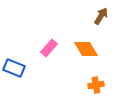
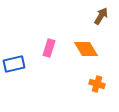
pink rectangle: rotated 24 degrees counterclockwise
blue rectangle: moved 4 px up; rotated 35 degrees counterclockwise
orange cross: moved 1 px right, 1 px up; rotated 28 degrees clockwise
